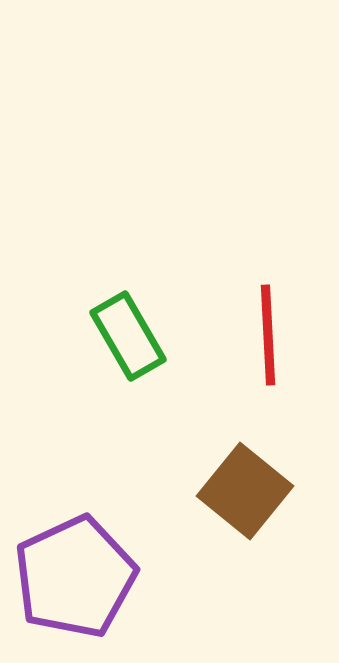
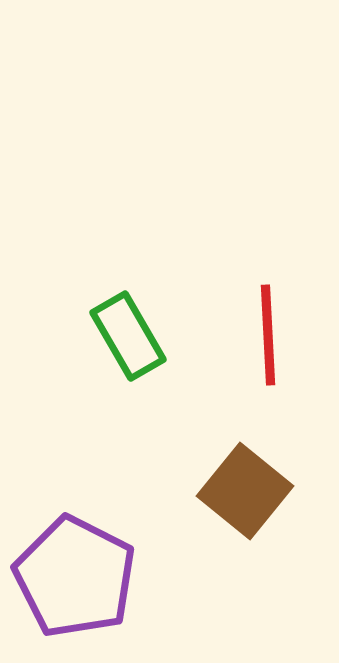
purple pentagon: rotated 20 degrees counterclockwise
